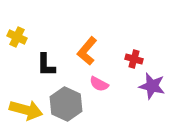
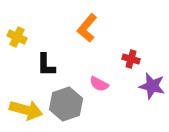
orange L-shape: moved 23 px up
red cross: moved 3 px left
gray hexagon: rotated 16 degrees clockwise
